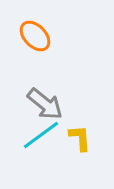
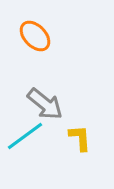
cyan line: moved 16 px left, 1 px down
